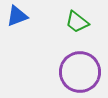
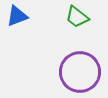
green trapezoid: moved 5 px up
